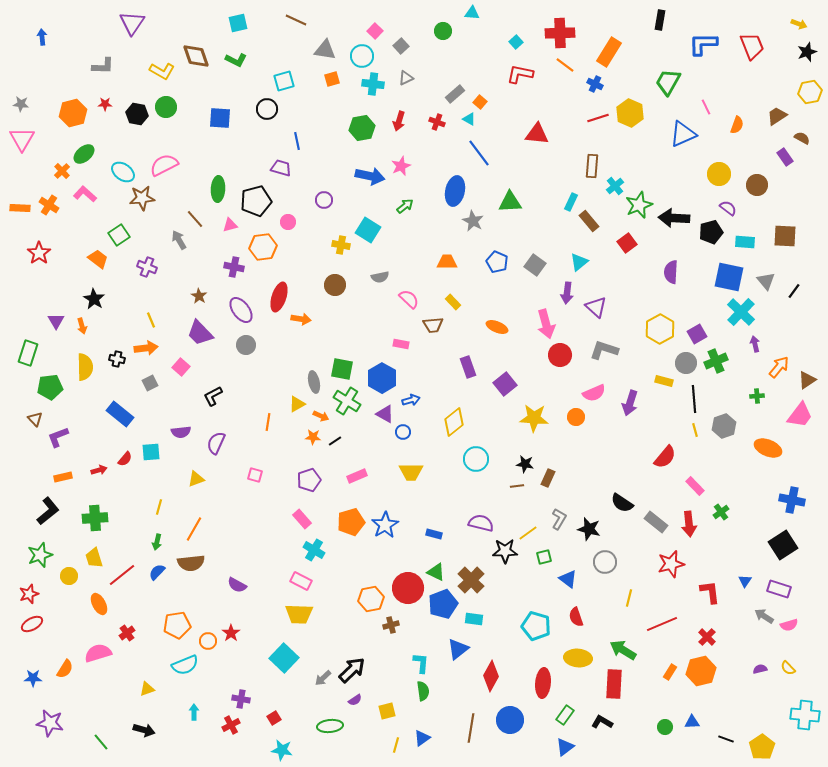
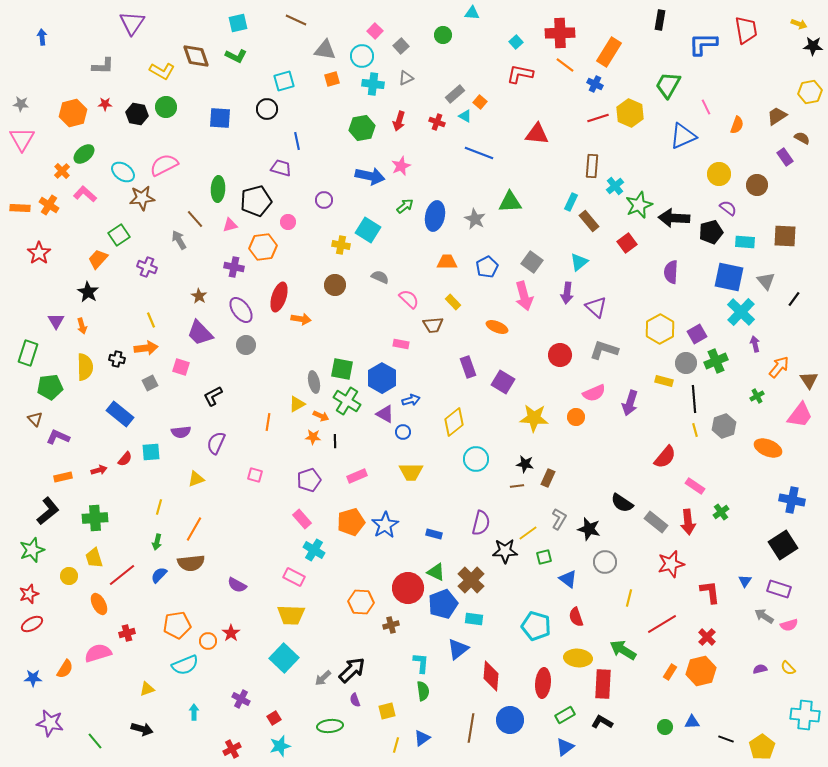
green circle at (443, 31): moved 4 px down
red trapezoid at (752, 46): moved 6 px left, 16 px up; rotated 12 degrees clockwise
black star at (807, 52): moved 6 px right, 6 px up; rotated 24 degrees clockwise
green L-shape at (236, 60): moved 4 px up
green trapezoid at (668, 82): moved 3 px down
cyan triangle at (469, 119): moved 4 px left, 3 px up
blue triangle at (683, 134): moved 2 px down
blue line at (479, 153): rotated 32 degrees counterclockwise
blue ellipse at (455, 191): moved 20 px left, 25 px down
gray star at (473, 221): moved 2 px right, 2 px up
orange trapezoid at (98, 259): rotated 85 degrees counterclockwise
blue pentagon at (497, 262): moved 10 px left, 5 px down; rotated 20 degrees clockwise
gray square at (535, 265): moved 3 px left, 3 px up
gray semicircle at (380, 277): rotated 144 degrees counterclockwise
black line at (794, 291): moved 8 px down
black star at (94, 299): moved 6 px left, 7 px up
pink arrow at (546, 324): moved 22 px left, 28 px up
pink square at (181, 367): rotated 24 degrees counterclockwise
brown triangle at (807, 380): moved 2 px right; rotated 30 degrees counterclockwise
purple square at (505, 384): moved 2 px left, 2 px up; rotated 20 degrees counterclockwise
green cross at (757, 396): rotated 24 degrees counterclockwise
purple L-shape at (58, 437): rotated 45 degrees clockwise
black line at (335, 441): rotated 56 degrees counterclockwise
pink rectangle at (695, 486): rotated 12 degrees counterclockwise
purple semicircle at (481, 523): rotated 90 degrees clockwise
red arrow at (689, 524): moved 1 px left, 2 px up
green star at (40, 555): moved 8 px left, 5 px up
blue semicircle at (157, 572): moved 2 px right, 3 px down
pink rectangle at (301, 581): moved 7 px left, 4 px up
orange hexagon at (371, 599): moved 10 px left, 3 px down; rotated 15 degrees clockwise
yellow trapezoid at (299, 614): moved 8 px left, 1 px down
red line at (662, 624): rotated 8 degrees counterclockwise
red cross at (127, 633): rotated 21 degrees clockwise
red diamond at (491, 676): rotated 24 degrees counterclockwise
red rectangle at (614, 684): moved 11 px left
purple cross at (241, 699): rotated 18 degrees clockwise
purple semicircle at (355, 700): rotated 104 degrees clockwise
green rectangle at (565, 715): rotated 24 degrees clockwise
red cross at (231, 725): moved 1 px right, 24 px down
black arrow at (144, 730): moved 2 px left, 1 px up
green line at (101, 742): moved 6 px left, 1 px up
cyan star at (282, 750): moved 2 px left, 4 px up; rotated 25 degrees counterclockwise
